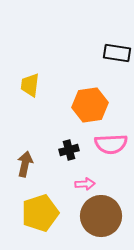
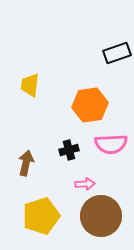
black rectangle: rotated 28 degrees counterclockwise
brown arrow: moved 1 px right, 1 px up
yellow pentagon: moved 1 px right, 3 px down
